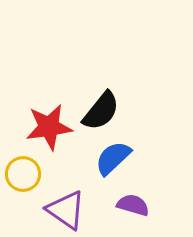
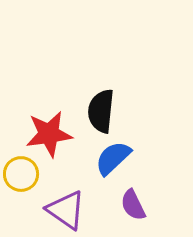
black semicircle: rotated 147 degrees clockwise
red star: moved 7 px down
yellow circle: moved 2 px left
purple semicircle: rotated 132 degrees counterclockwise
